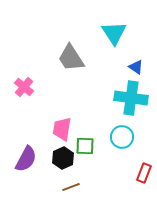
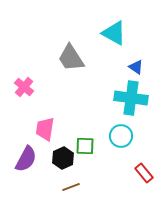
cyan triangle: rotated 28 degrees counterclockwise
pink trapezoid: moved 17 px left
cyan circle: moved 1 px left, 1 px up
red rectangle: rotated 60 degrees counterclockwise
